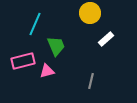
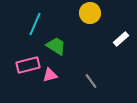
white rectangle: moved 15 px right
green trapezoid: rotated 35 degrees counterclockwise
pink rectangle: moved 5 px right, 4 px down
pink triangle: moved 3 px right, 4 px down
gray line: rotated 49 degrees counterclockwise
